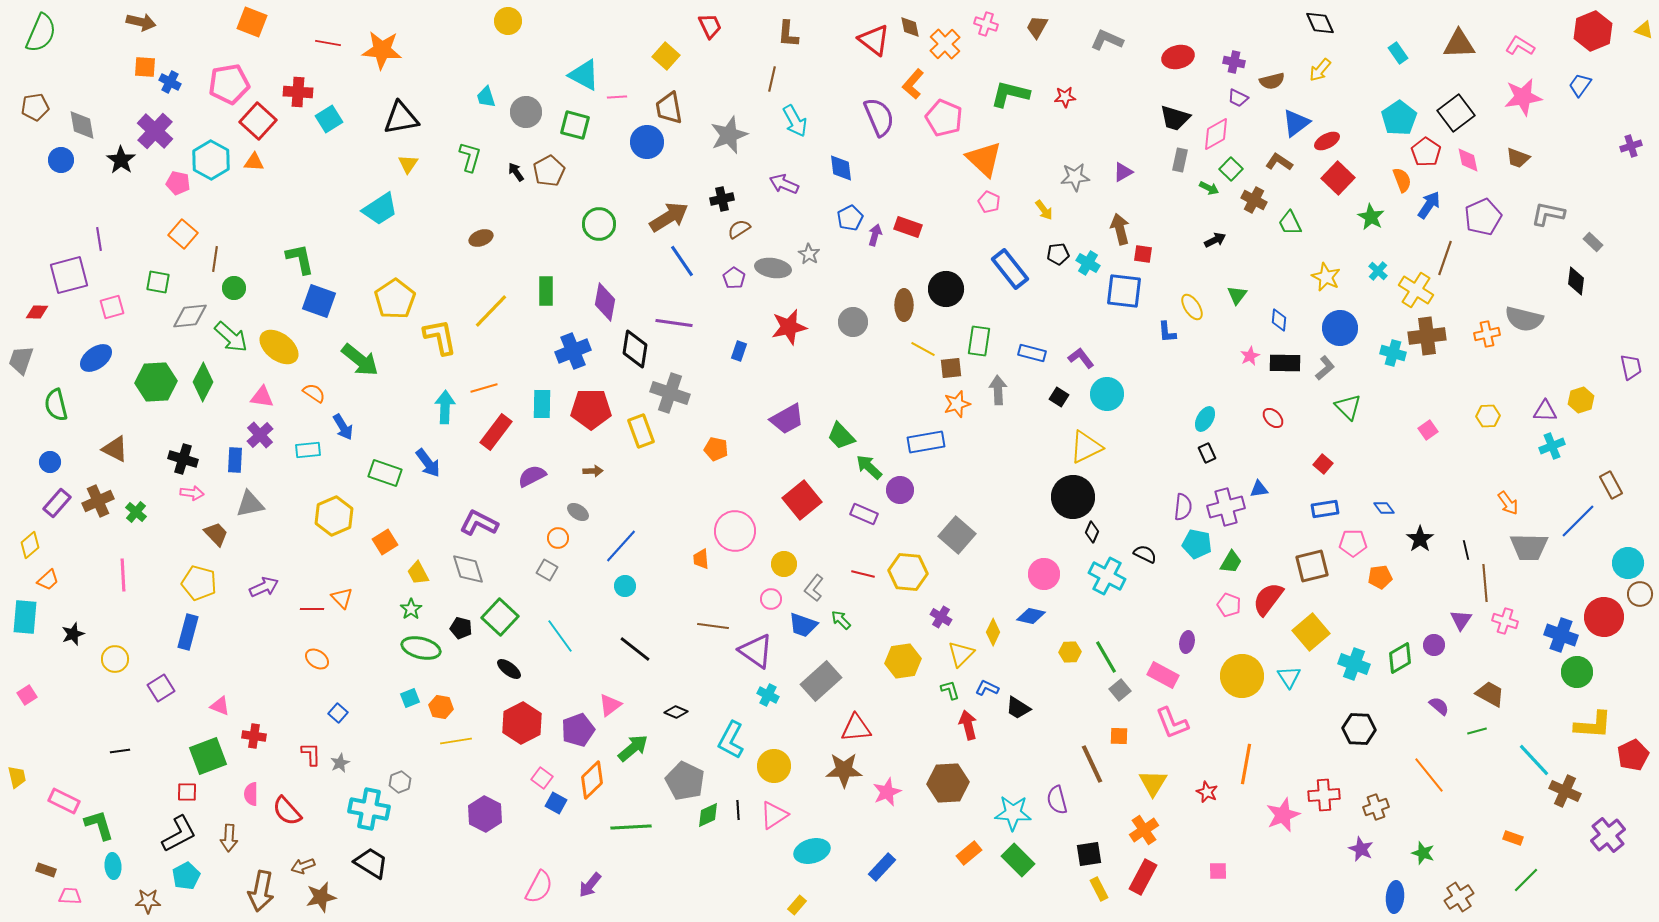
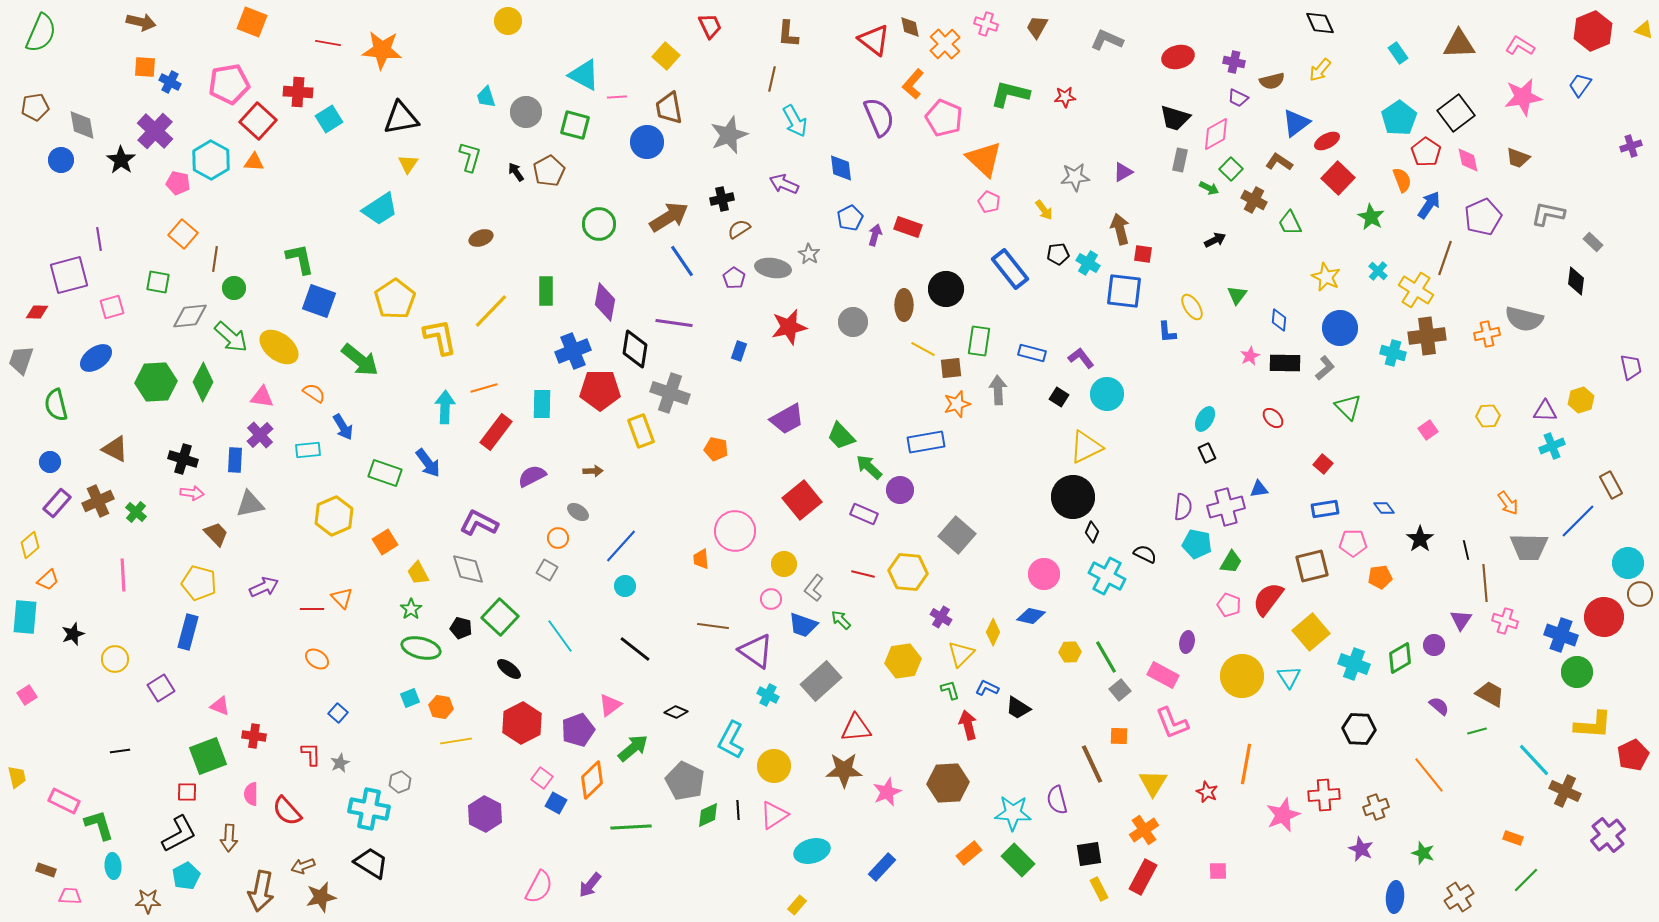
red pentagon at (591, 409): moved 9 px right, 19 px up
